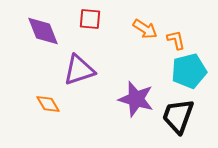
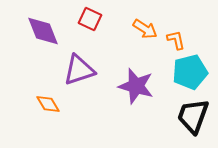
red square: rotated 20 degrees clockwise
cyan pentagon: moved 1 px right, 1 px down
purple star: moved 13 px up
black trapezoid: moved 15 px right
